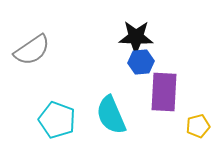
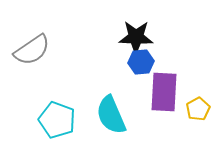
yellow pentagon: moved 17 px up; rotated 15 degrees counterclockwise
